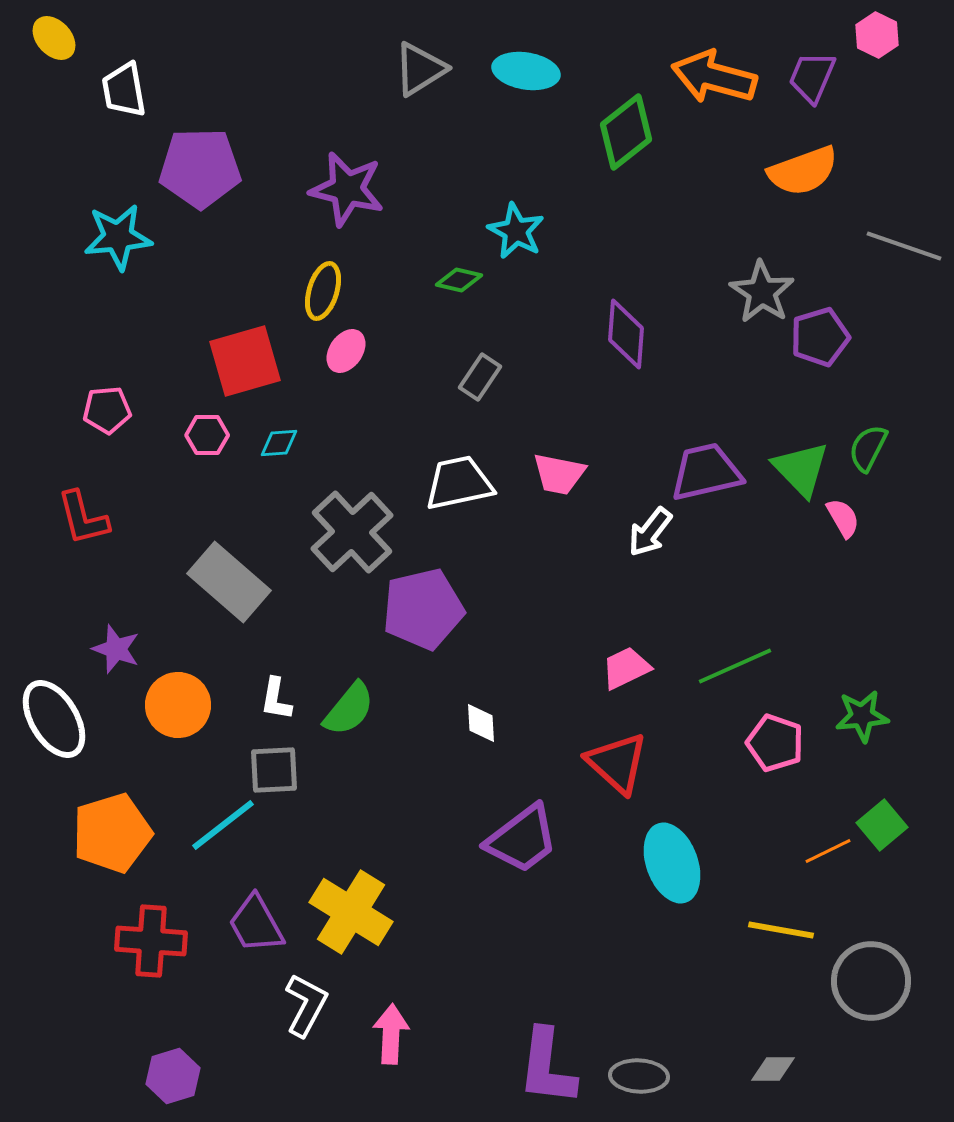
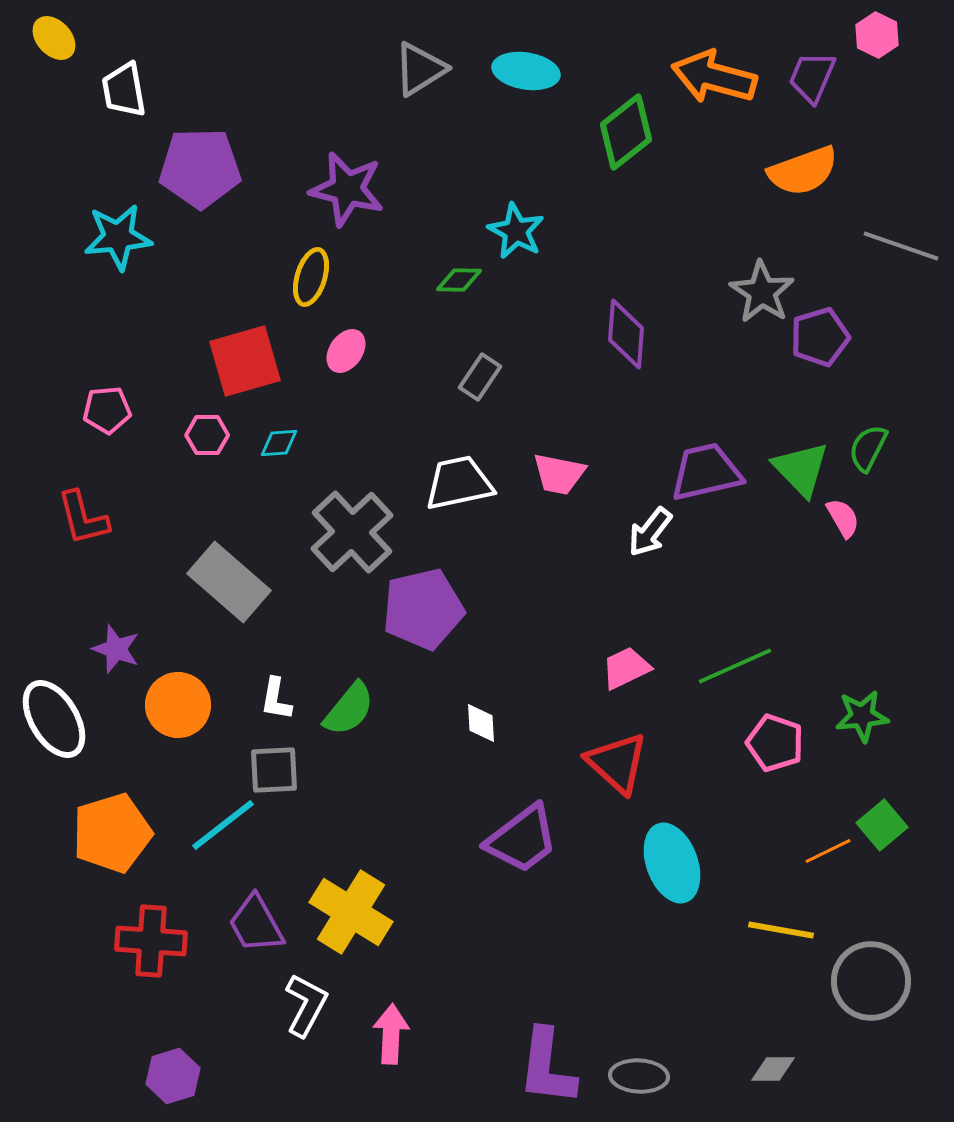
gray line at (904, 246): moved 3 px left
green diamond at (459, 280): rotated 12 degrees counterclockwise
yellow ellipse at (323, 291): moved 12 px left, 14 px up
